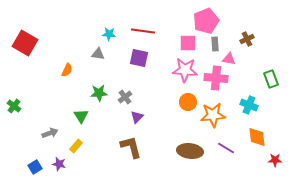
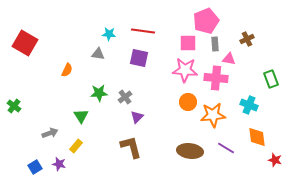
red star: rotated 16 degrees clockwise
